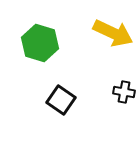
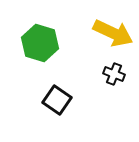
black cross: moved 10 px left, 18 px up; rotated 10 degrees clockwise
black square: moved 4 px left
